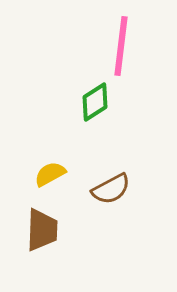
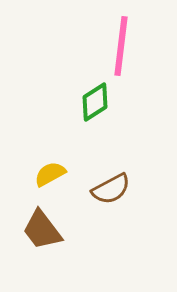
brown trapezoid: rotated 141 degrees clockwise
